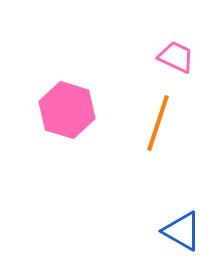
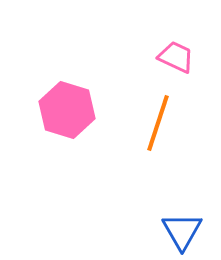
blue triangle: rotated 30 degrees clockwise
